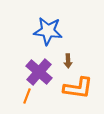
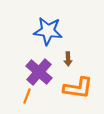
brown arrow: moved 2 px up
